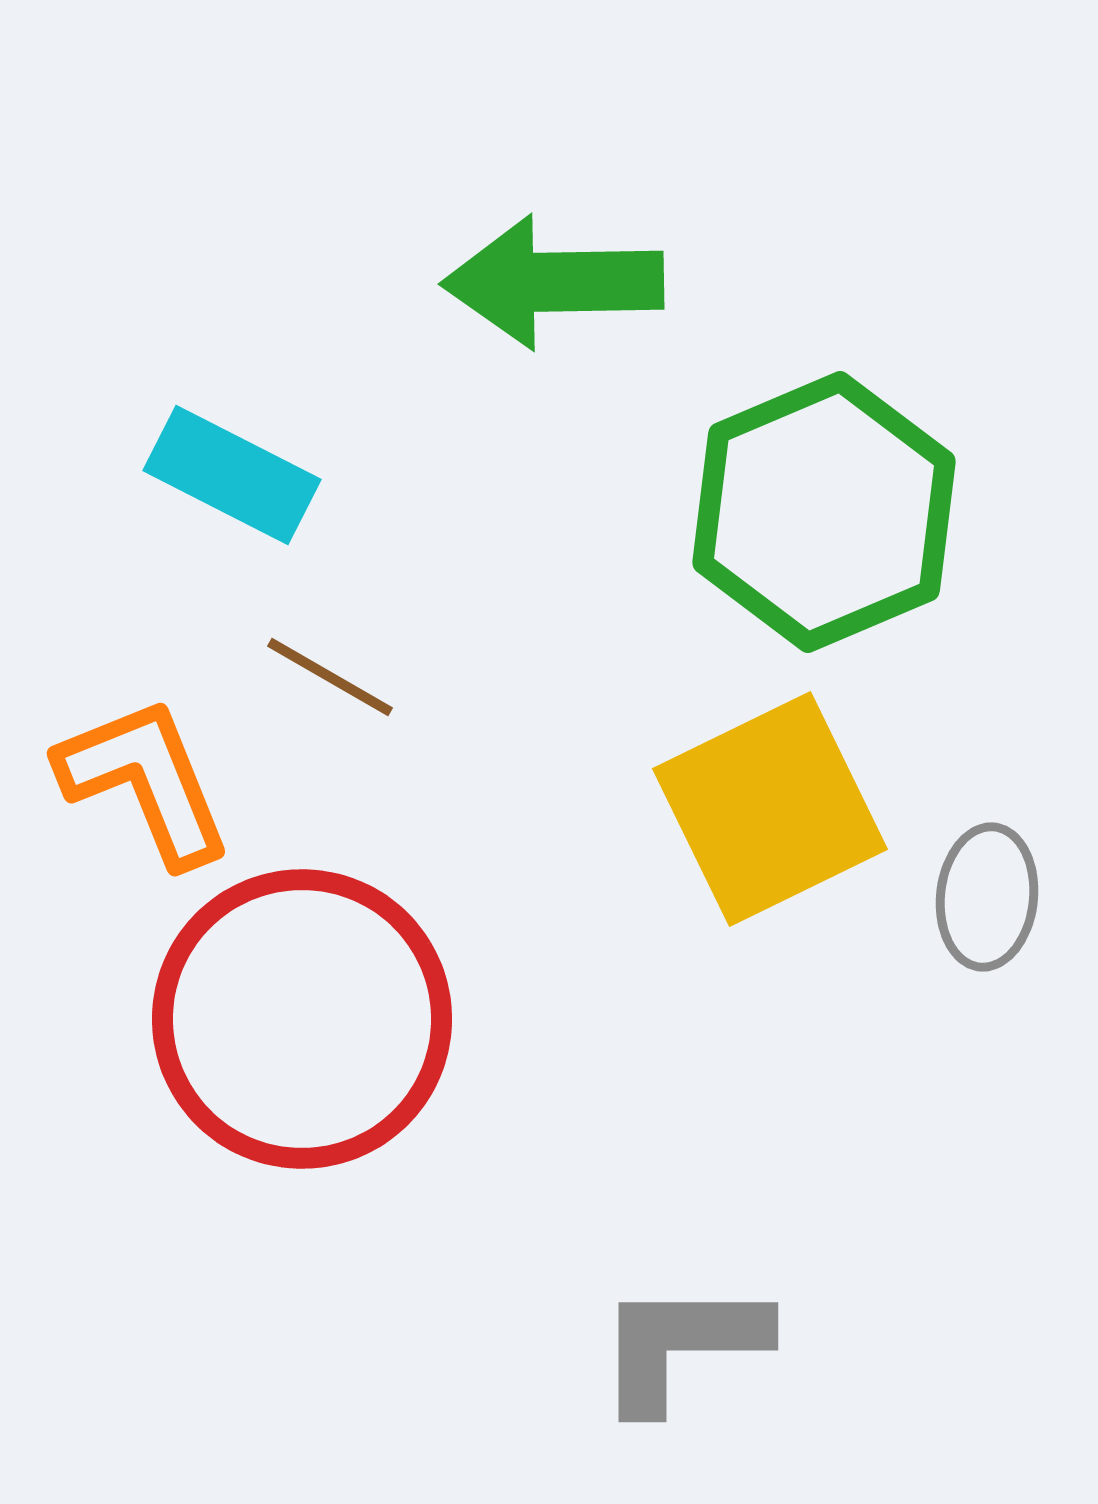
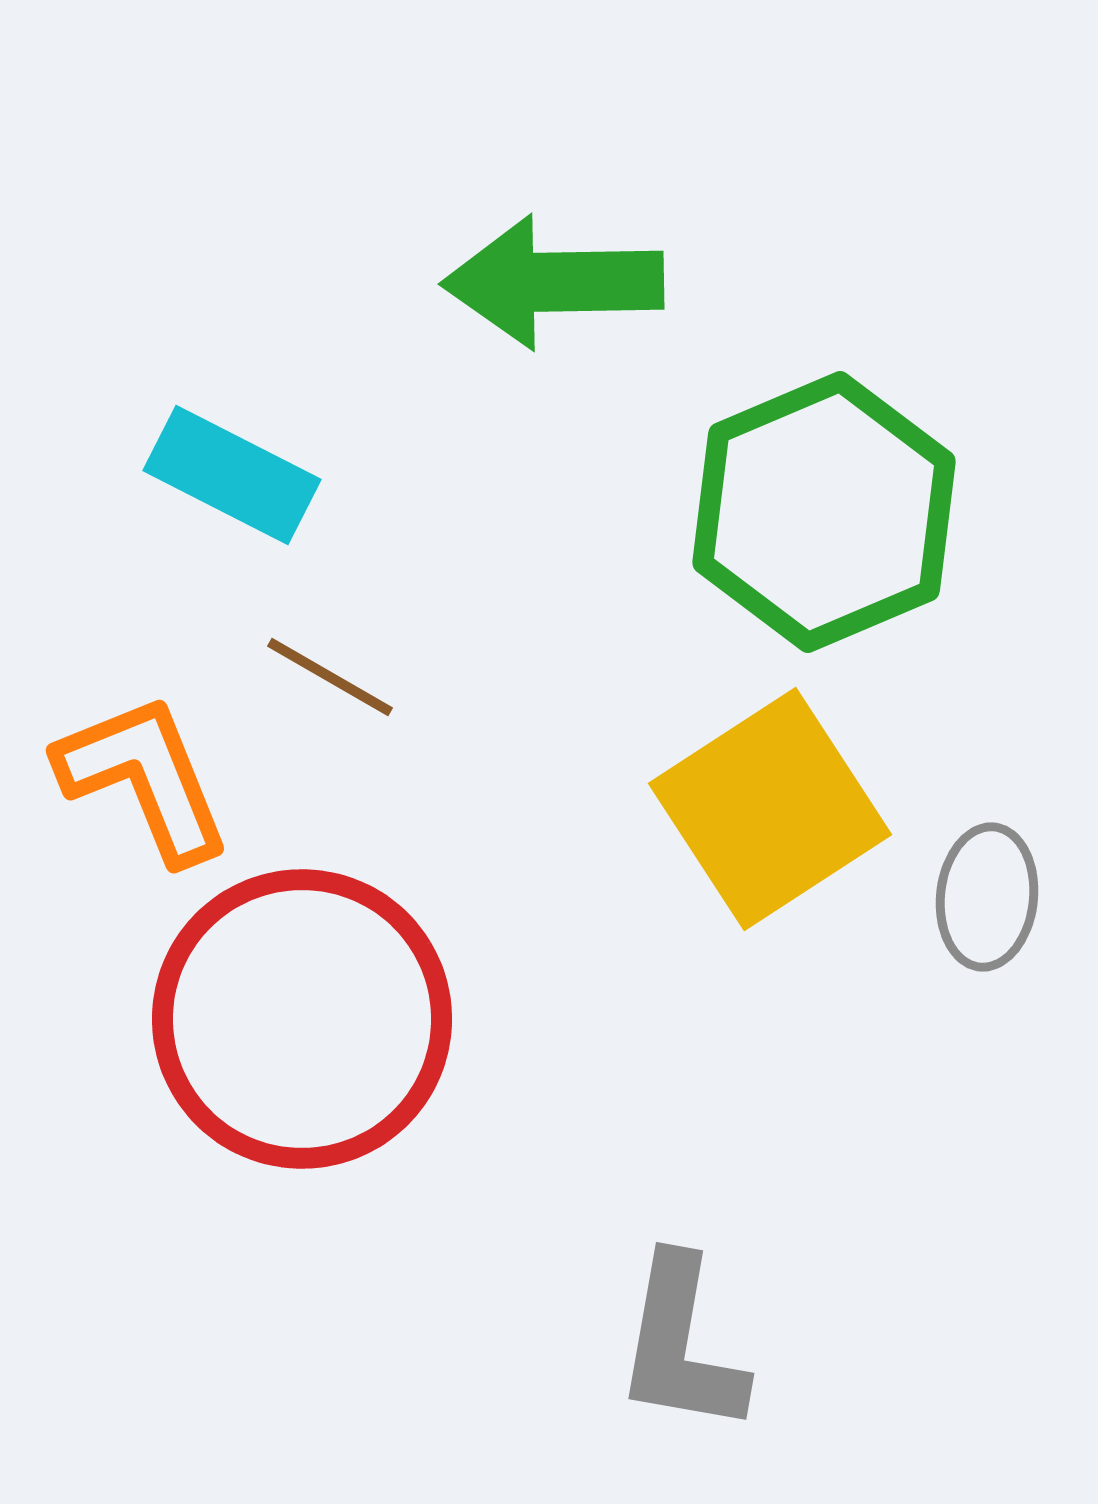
orange L-shape: moved 1 px left, 3 px up
yellow square: rotated 7 degrees counterclockwise
gray L-shape: rotated 80 degrees counterclockwise
